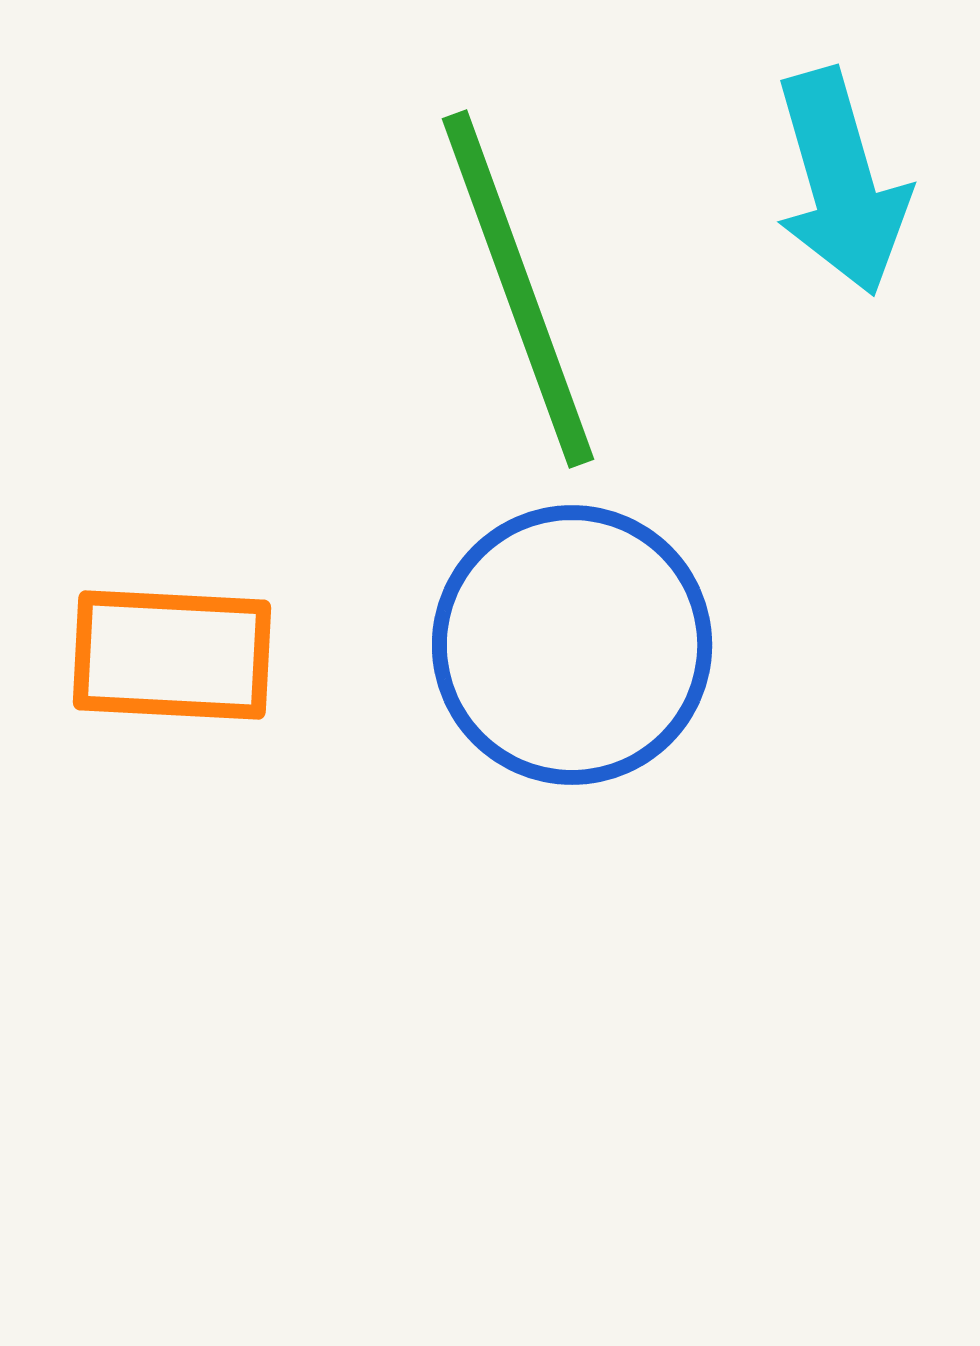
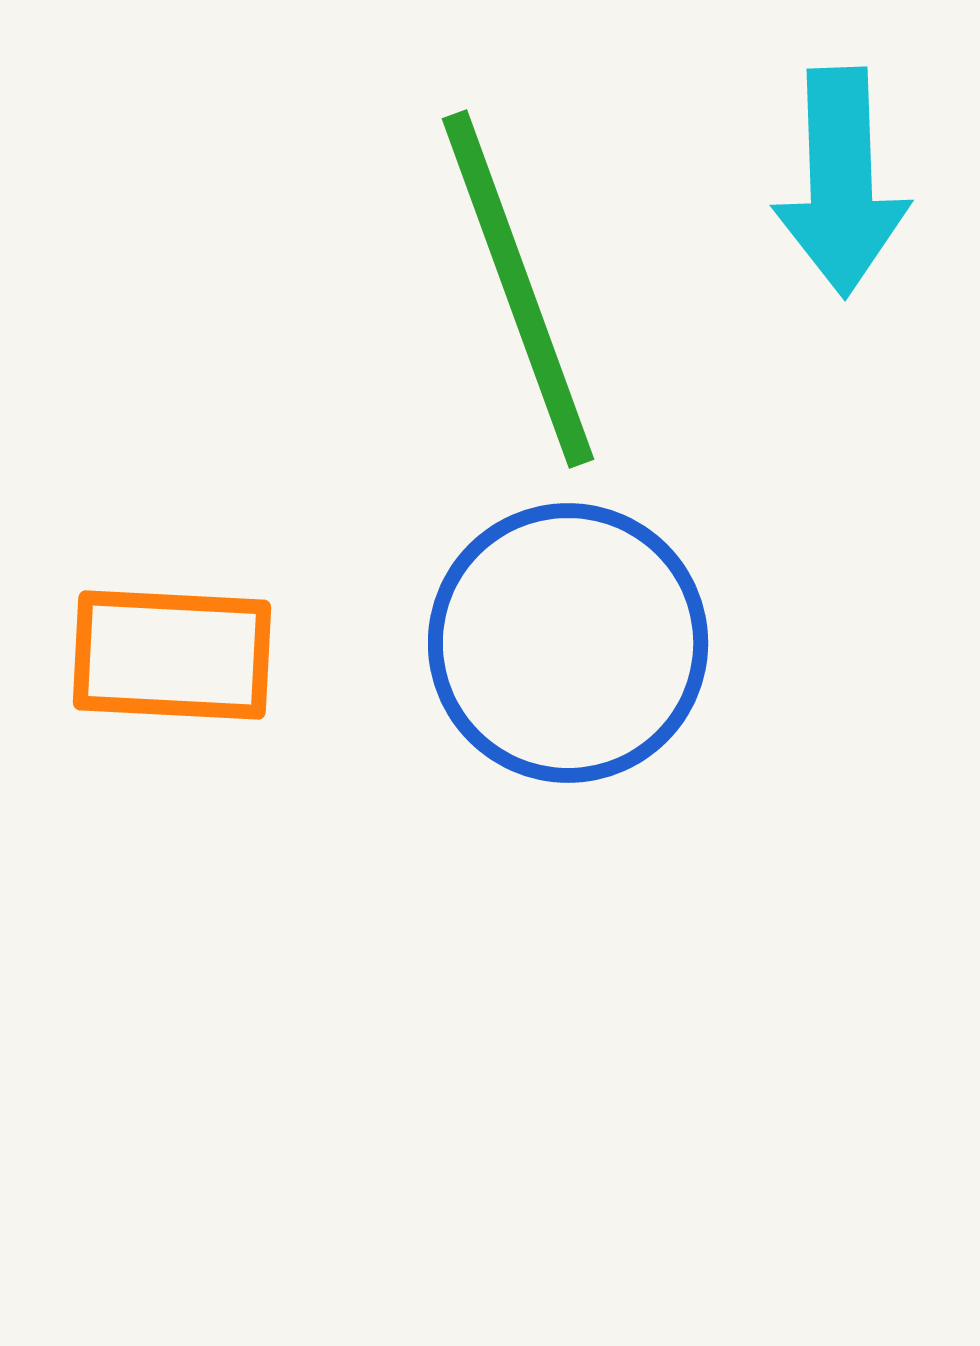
cyan arrow: rotated 14 degrees clockwise
blue circle: moved 4 px left, 2 px up
